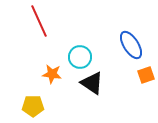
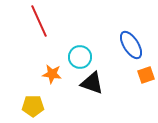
black triangle: rotated 15 degrees counterclockwise
